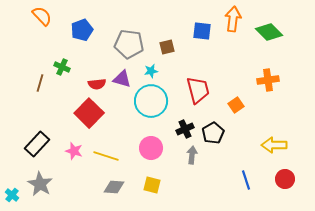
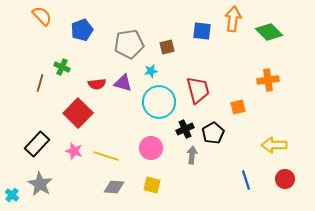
gray pentagon: rotated 16 degrees counterclockwise
purple triangle: moved 1 px right, 4 px down
cyan circle: moved 8 px right, 1 px down
orange square: moved 2 px right, 2 px down; rotated 21 degrees clockwise
red square: moved 11 px left
